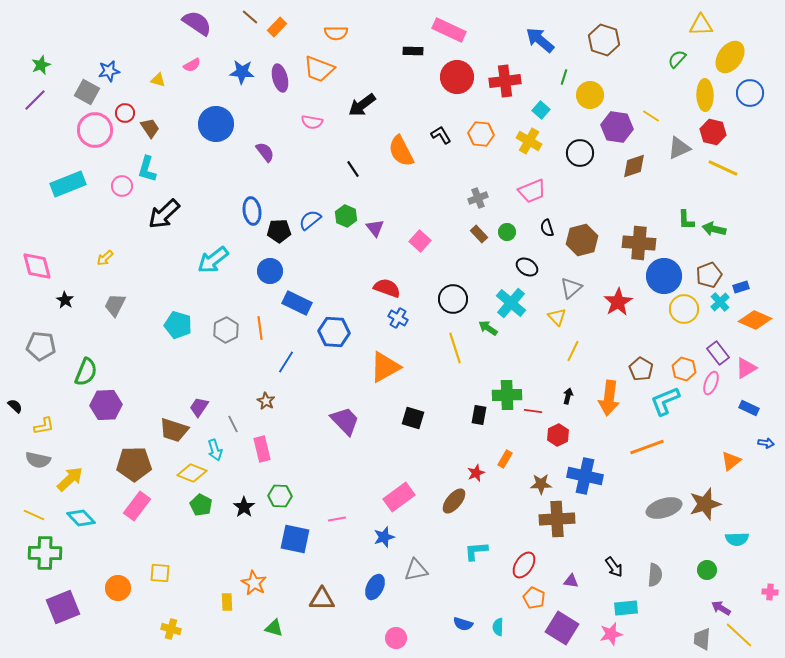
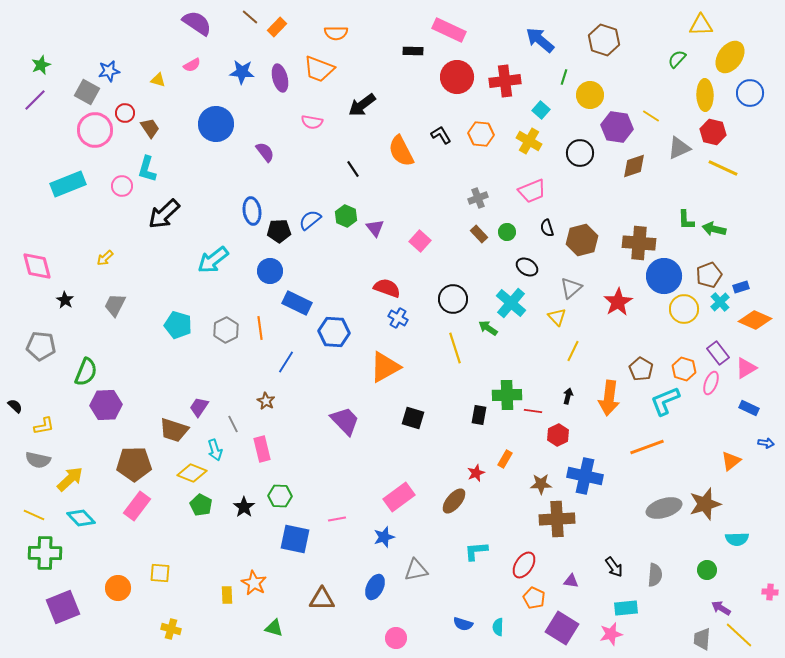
yellow rectangle at (227, 602): moved 7 px up
